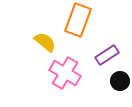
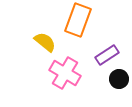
black circle: moved 1 px left, 2 px up
